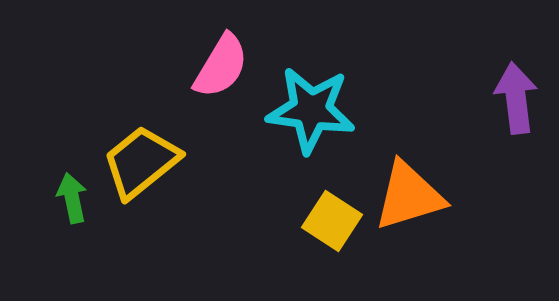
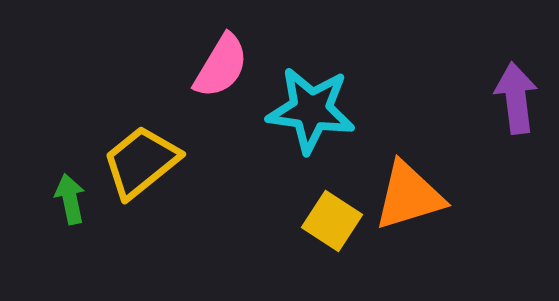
green arrow: moved 2 px left, 1 px down
